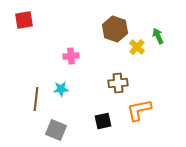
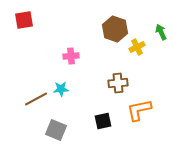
green arrow: moved 3 px right, 4 px up
yellow cross: rotated 21 degrees clockwise
brown line: rotated 55 degrees clockwise
